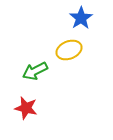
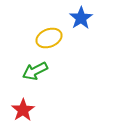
yellow ellipse: moved 20 px left, 12 px up
red star: moved 3 px left, 2 px down; rotated 25 degrees clockwise
